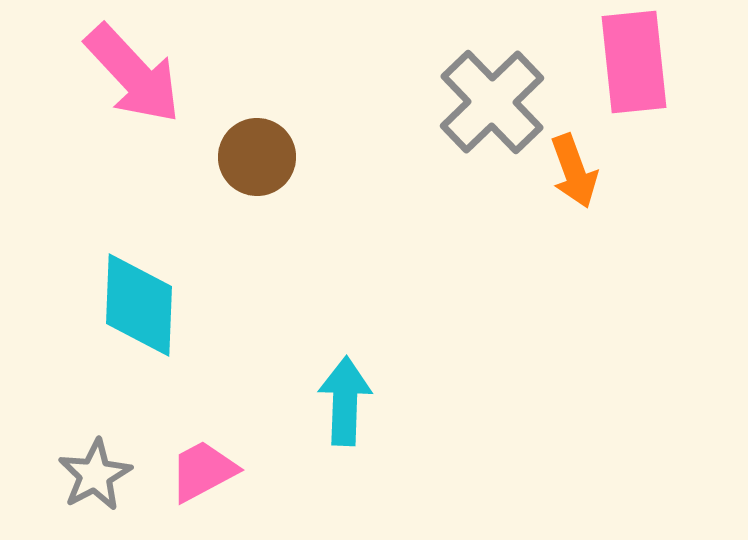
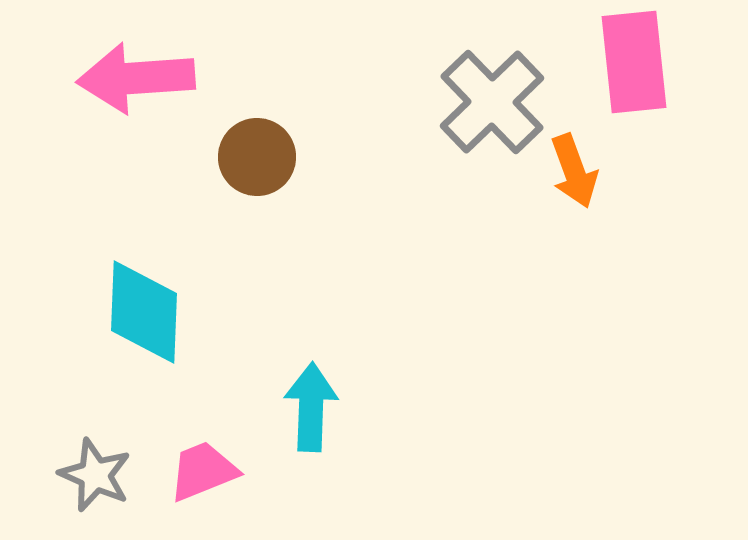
pink arrow: moved 3 px right, 4 px down; rotated 129 degrees clockwise
cyan diamond: moved 5 px right, 7 px down
cyan arrow: moved 34 px left, 6 px down
pink trapezoid: rotated 6 degrees clockwise
gray star: rotated 20 degrees counterclockwise
